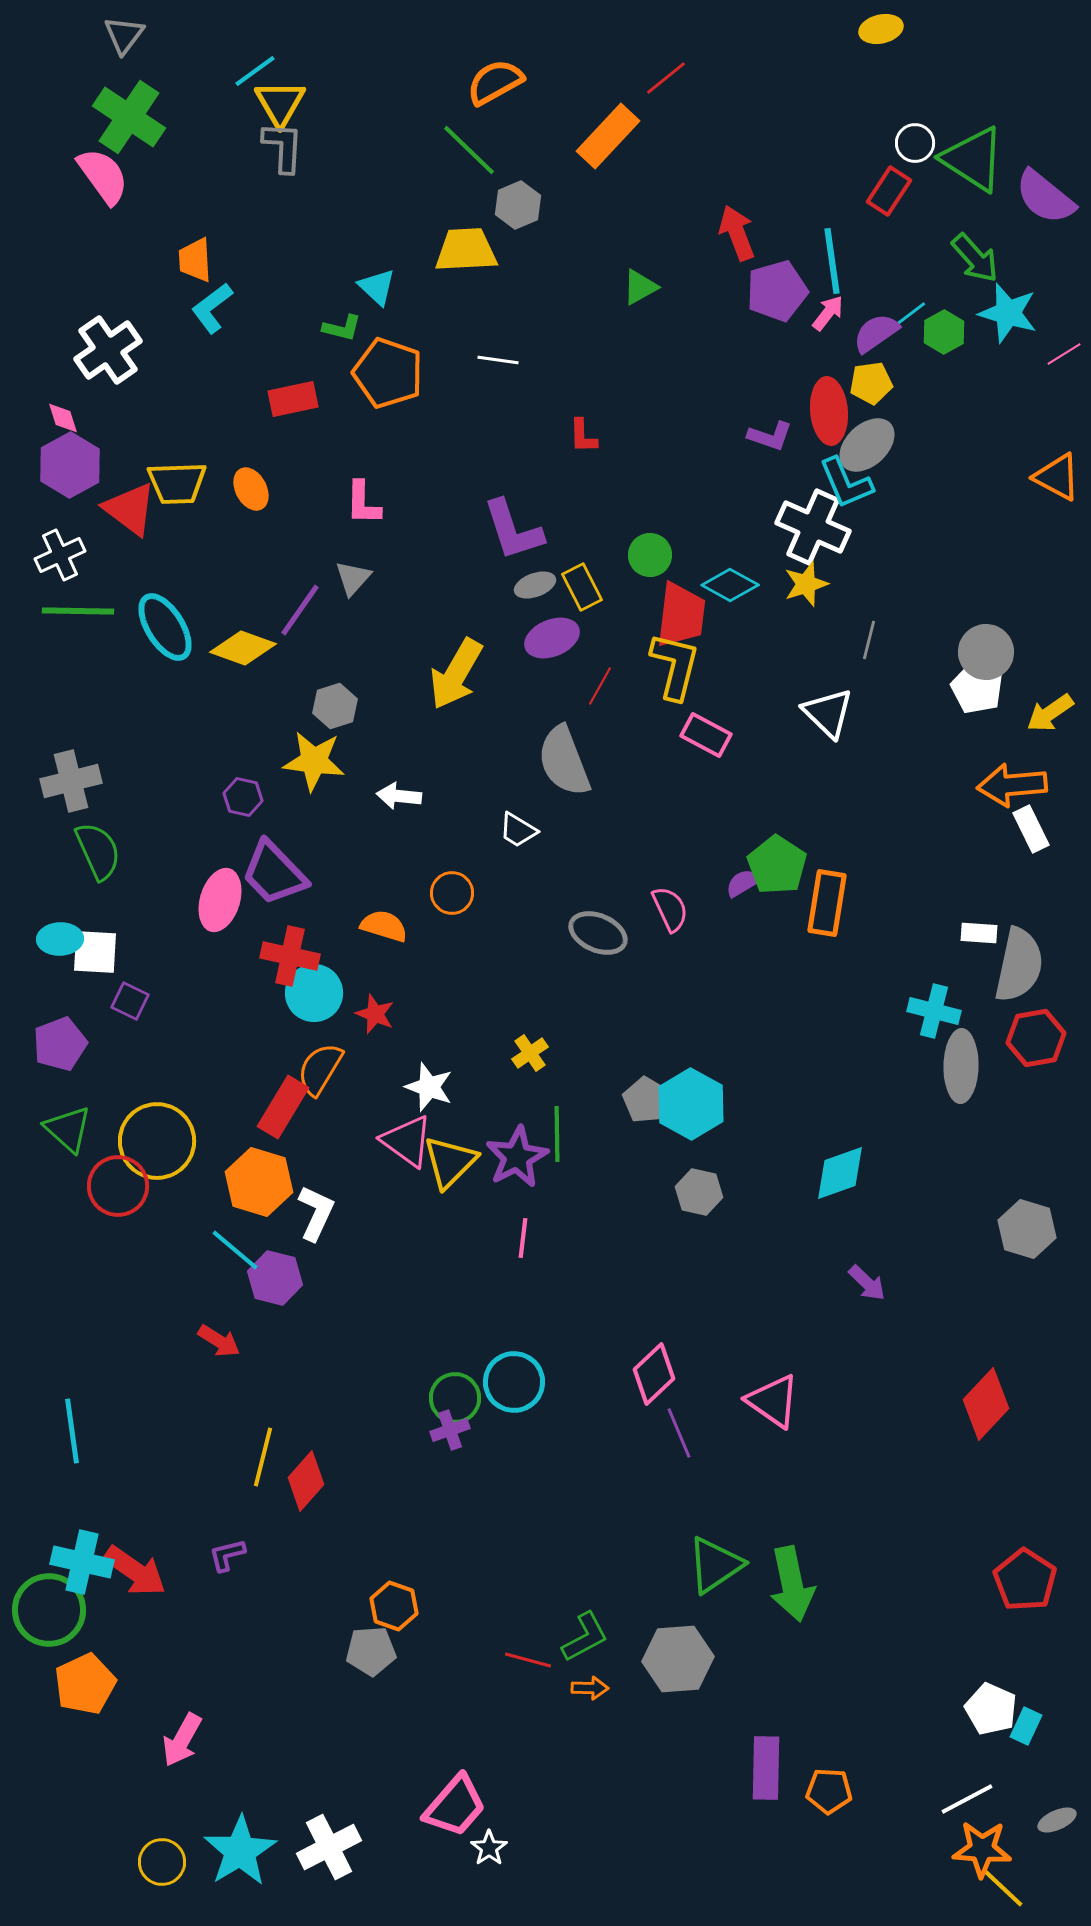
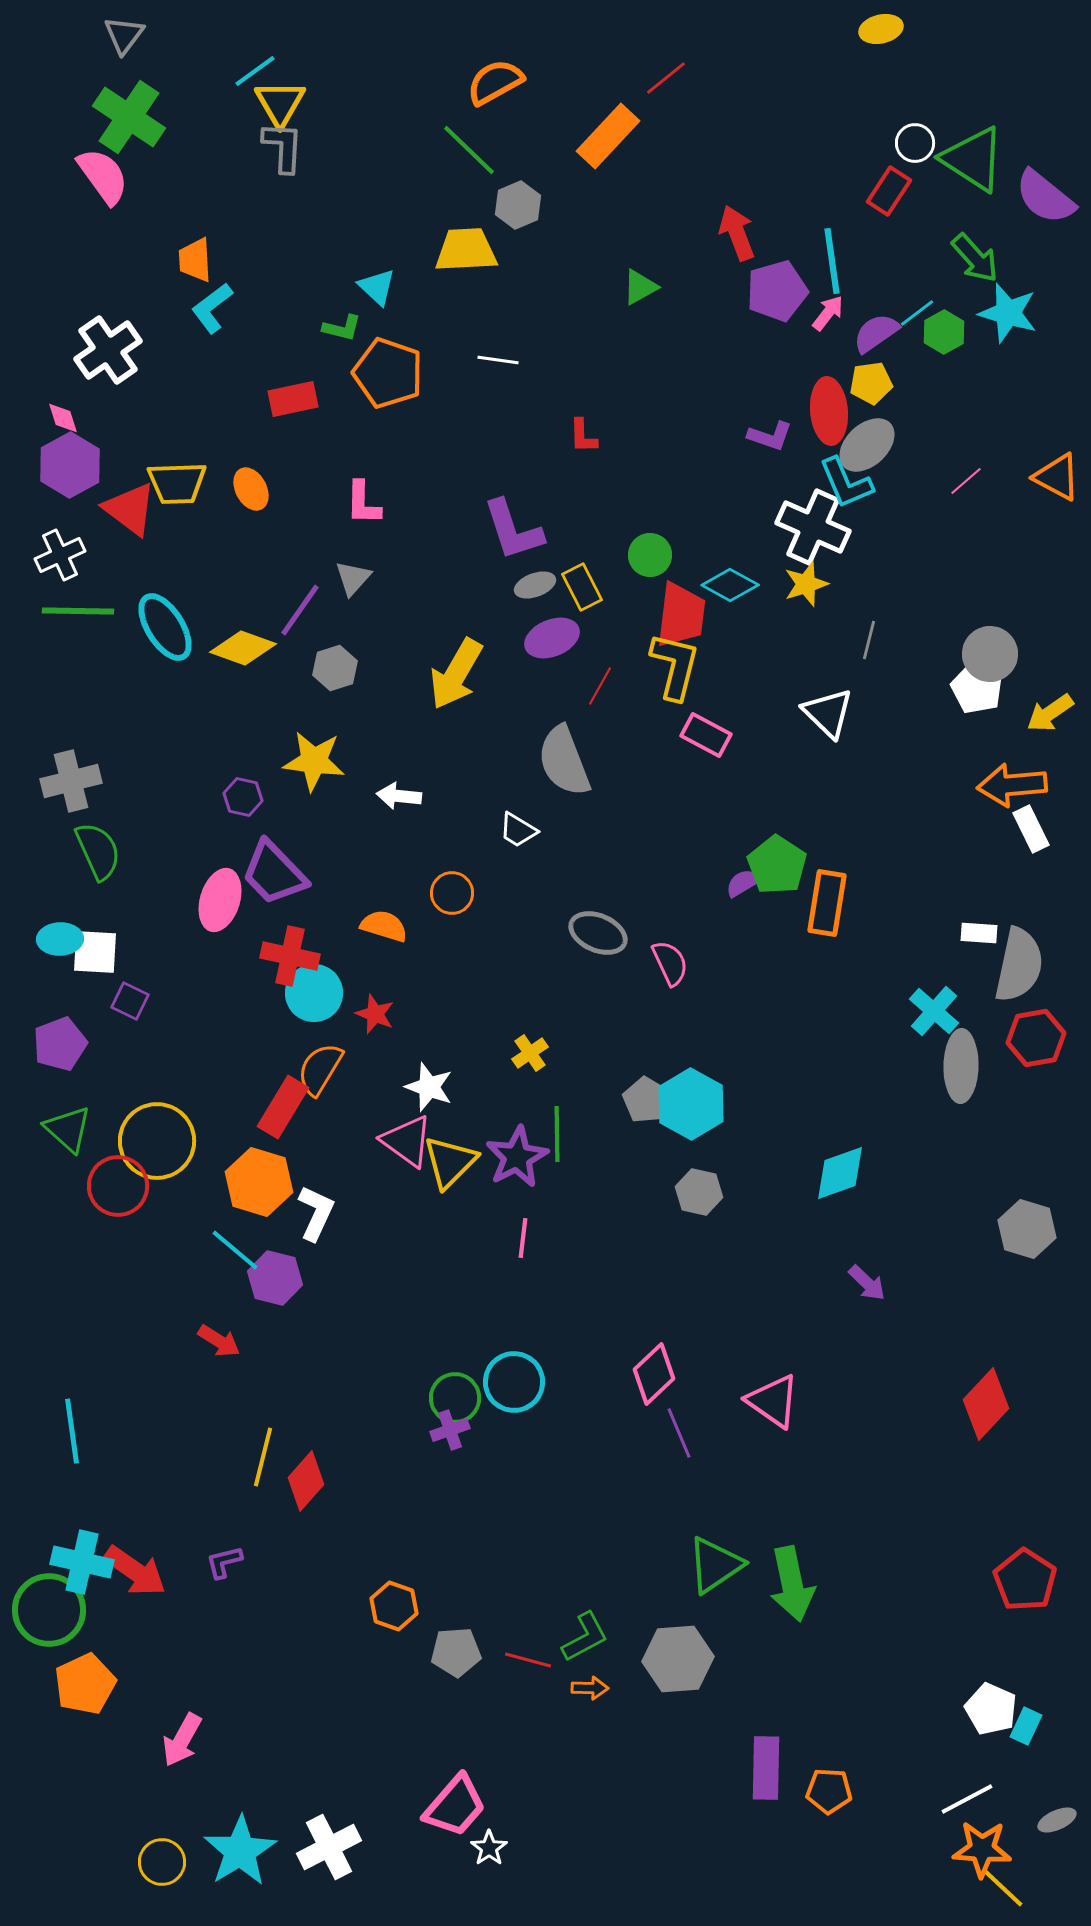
cyan line at (909, 315): moved 8 px right, 2 px up
pink line at (1064, 354): moved 98 px left, 127 px down; rotated 9 degrees counterclockwise
gray circle at (986, 652): moved 4 px right, 2 px down
gray hexagon at (335, 706): moved 38 px up
pink semicircle at (670, 909): moved 54 px down
cyan cross at (934, 1011): rotated 27 degrees clockwise
purple L-shape at (227, 1555): moved 3 px left, 7 px down
gray pentagon at (371, 1651): moved 85 px right, 1 px down
